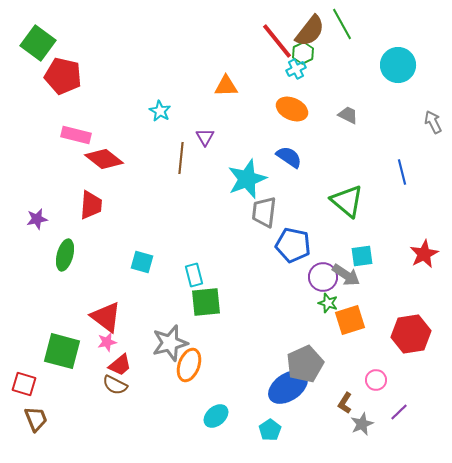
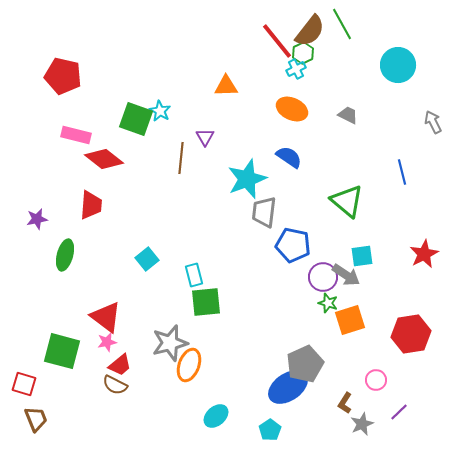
green square at (38, 43): moved 98 px right, 76 px down; rotated 16 degrees counterclockwise
cyan square at (142, 262): moved 5 px right, 3 px up; rotated 35 degrees clockwise
